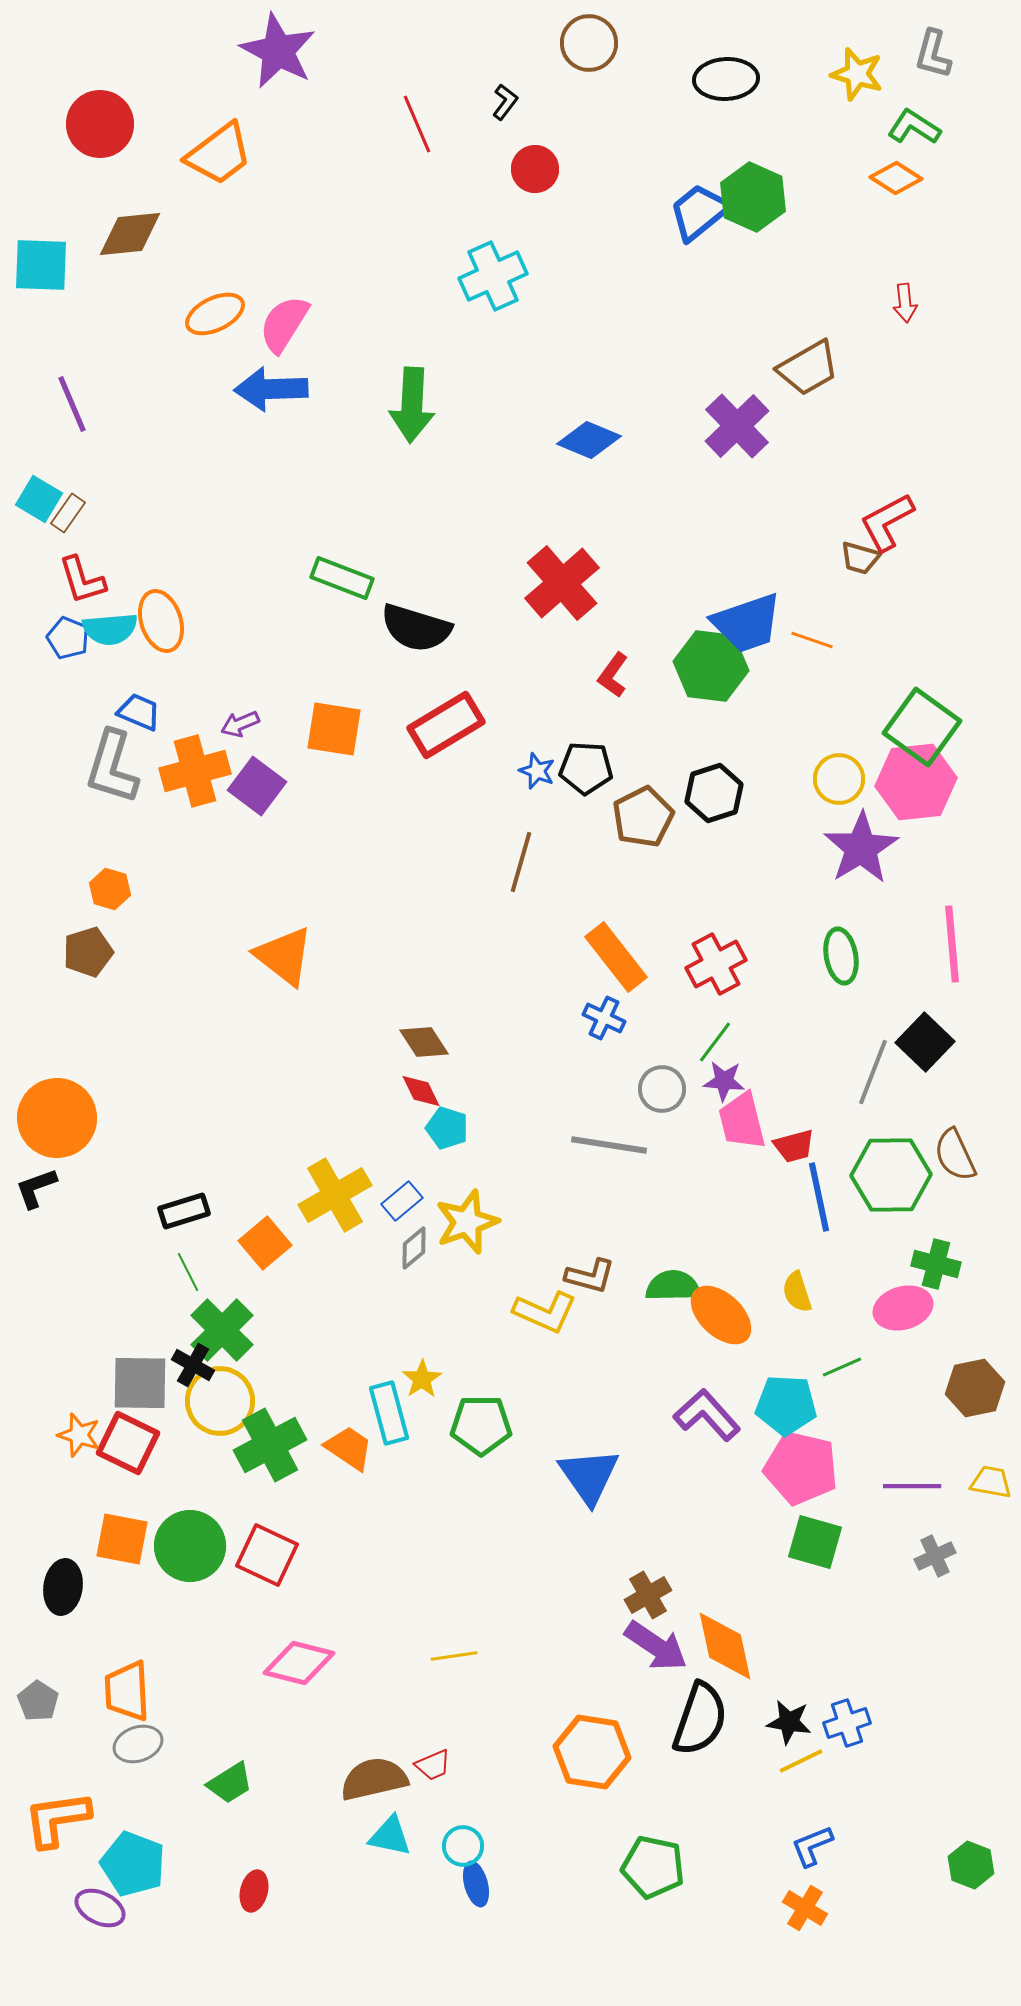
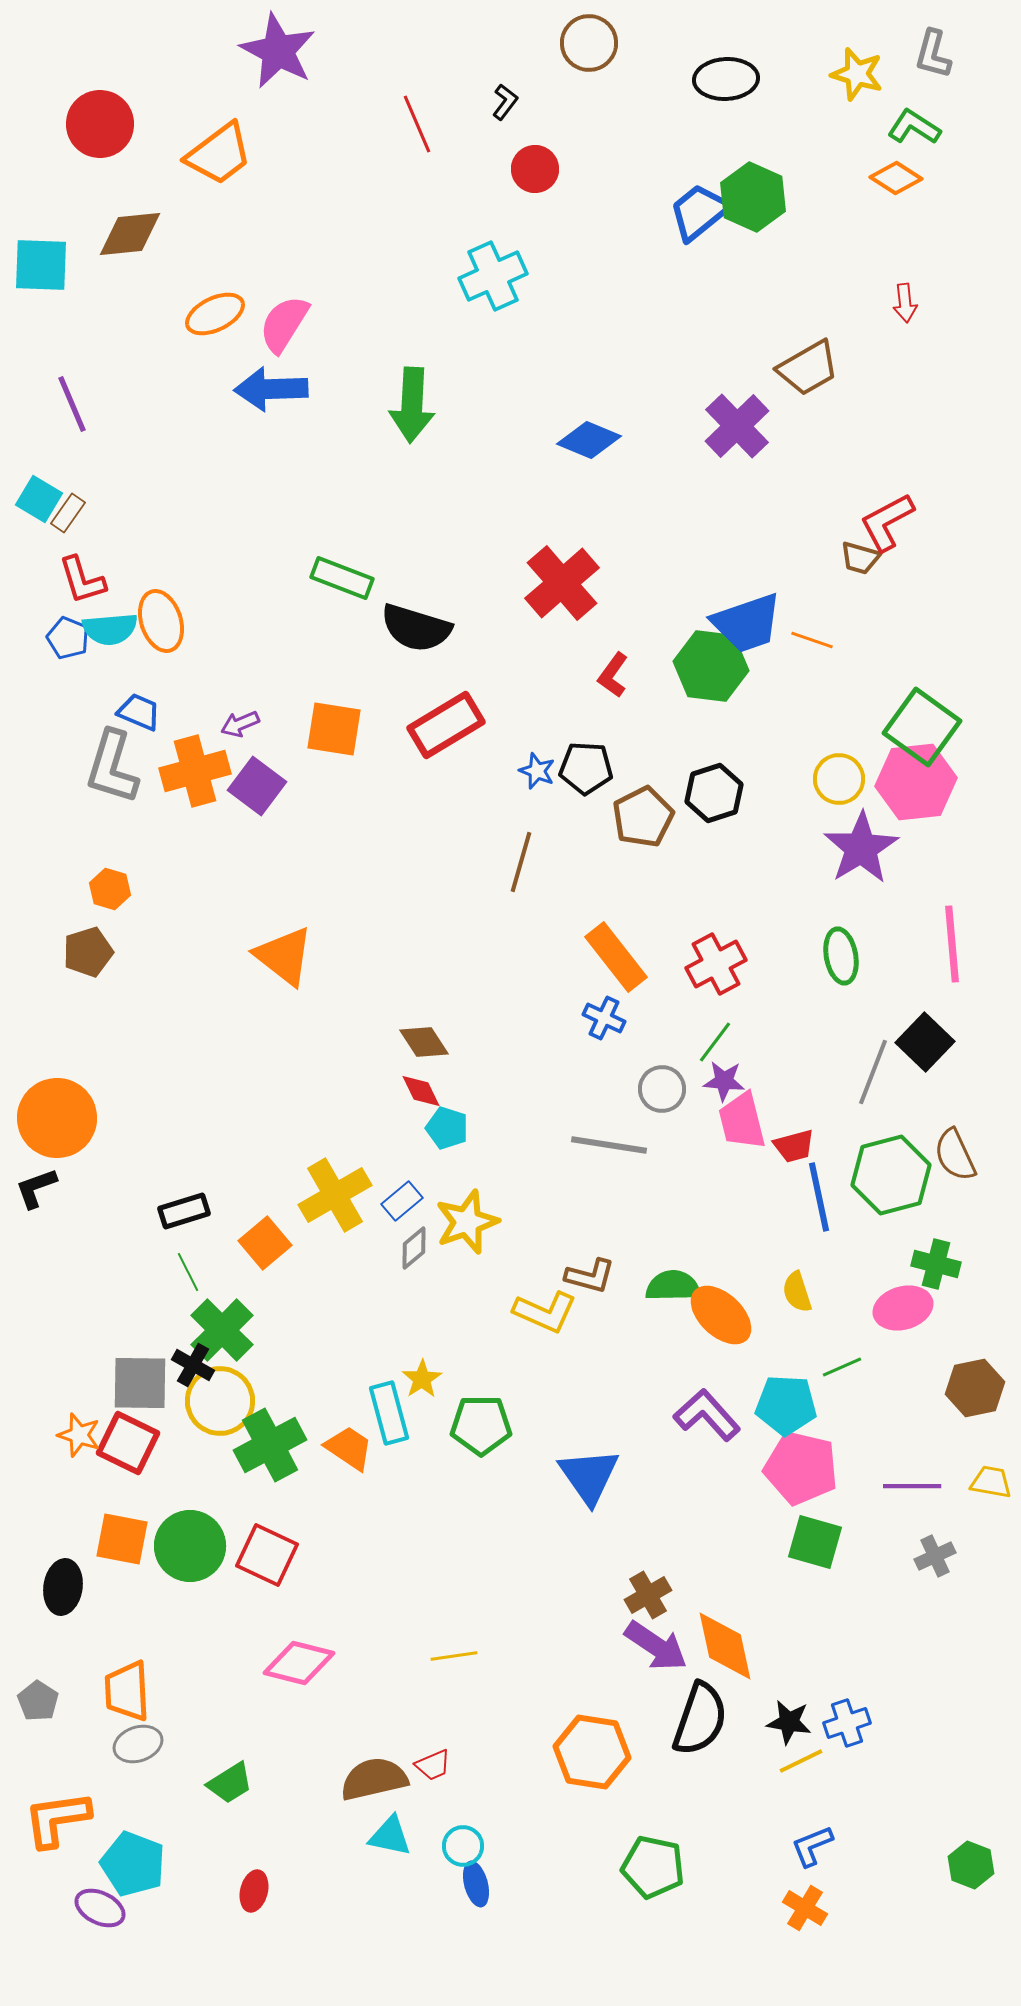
green hexagon at (891, 1175): rotated 14 degrees counterclockwise
